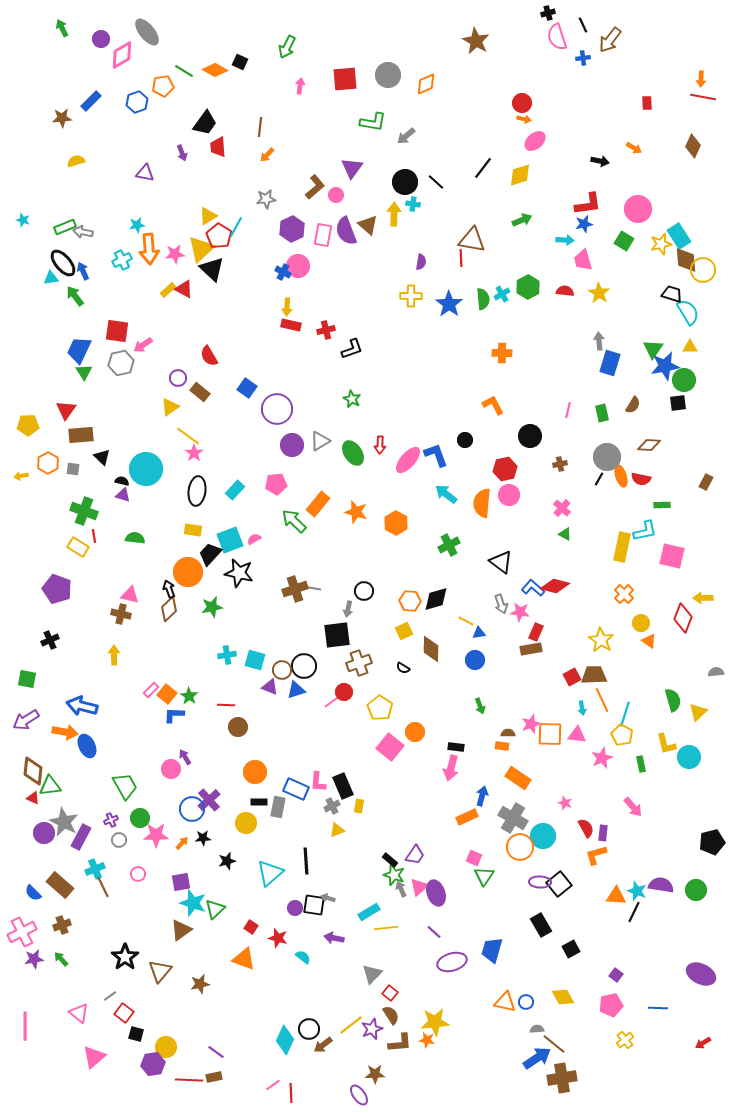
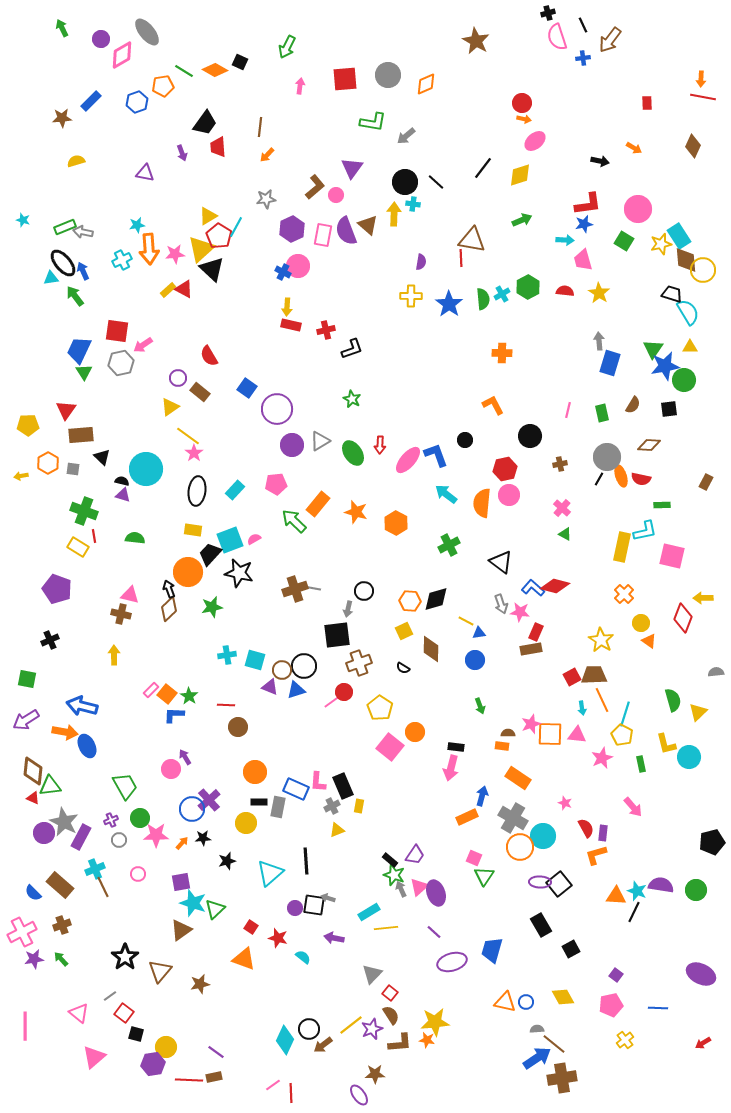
black square at (678, 403): moved 9 px left, 6 px down
